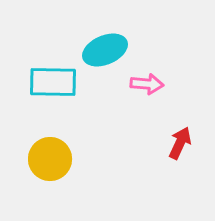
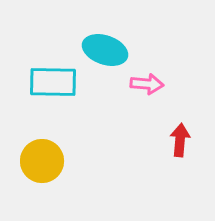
cyan ellipse: rotated 42 degrees clockwise
red arrow: moved 3 px up; rotated 20 degrees counterclockwise
yellow circle: moved 8 px left, 2 px down
